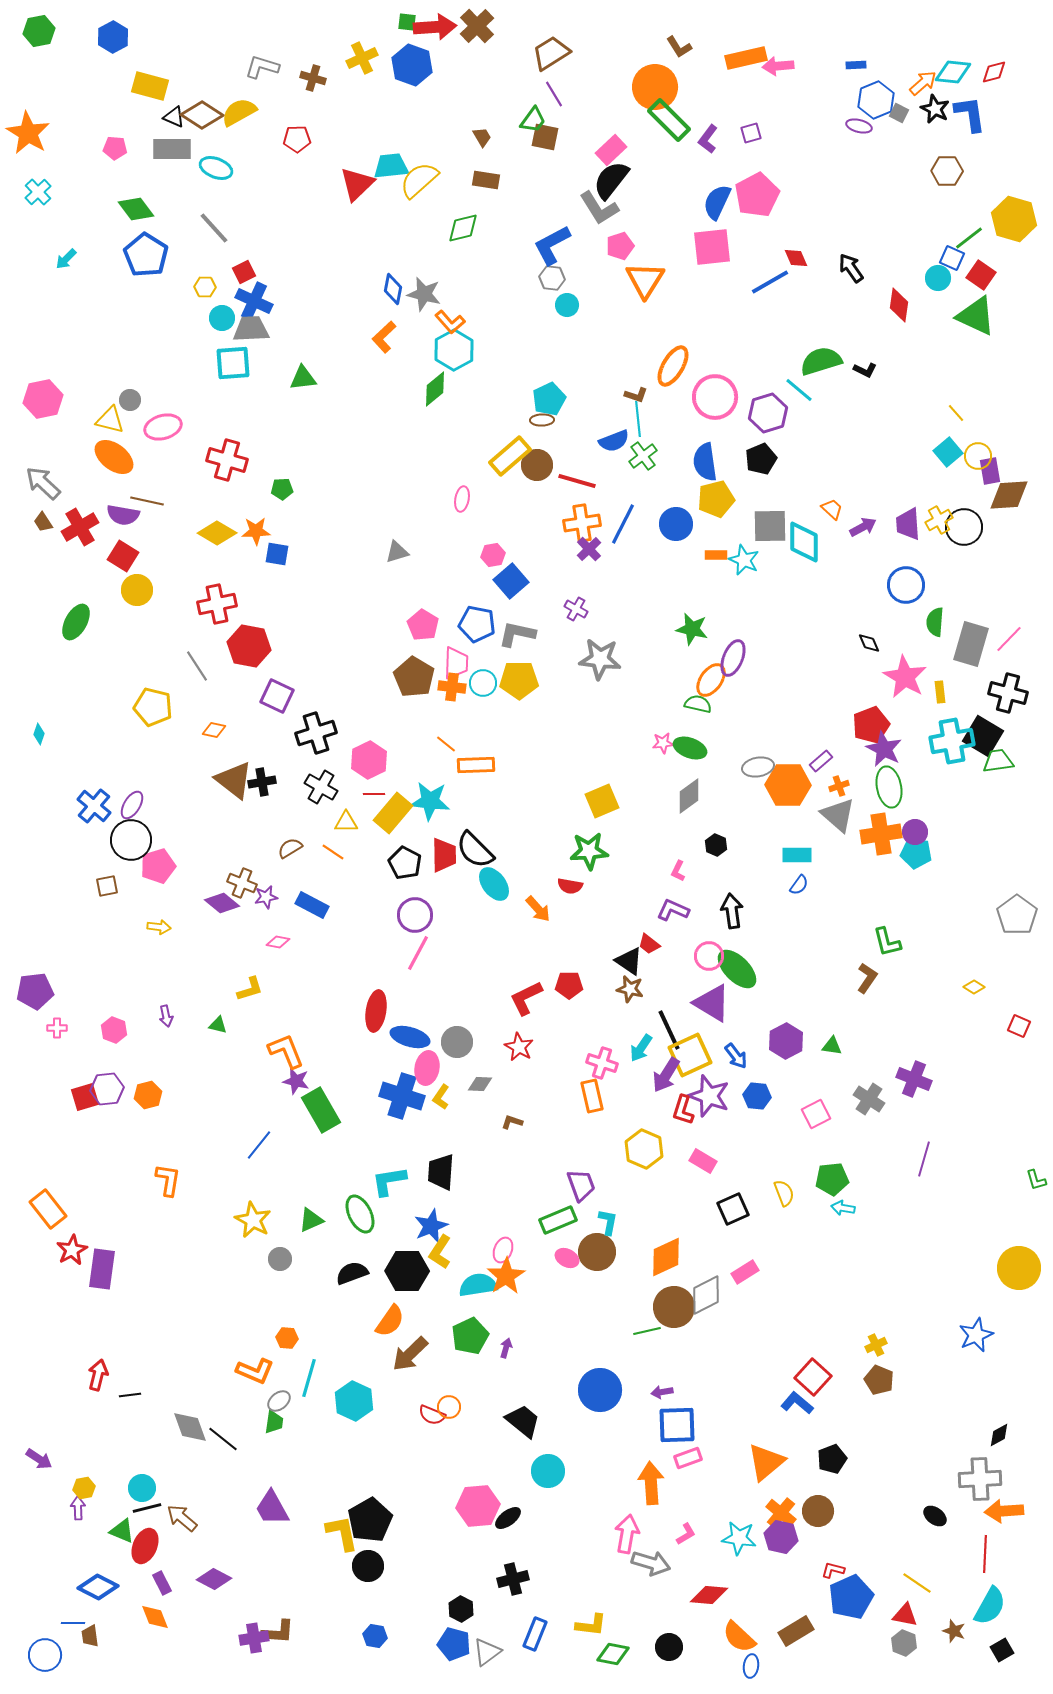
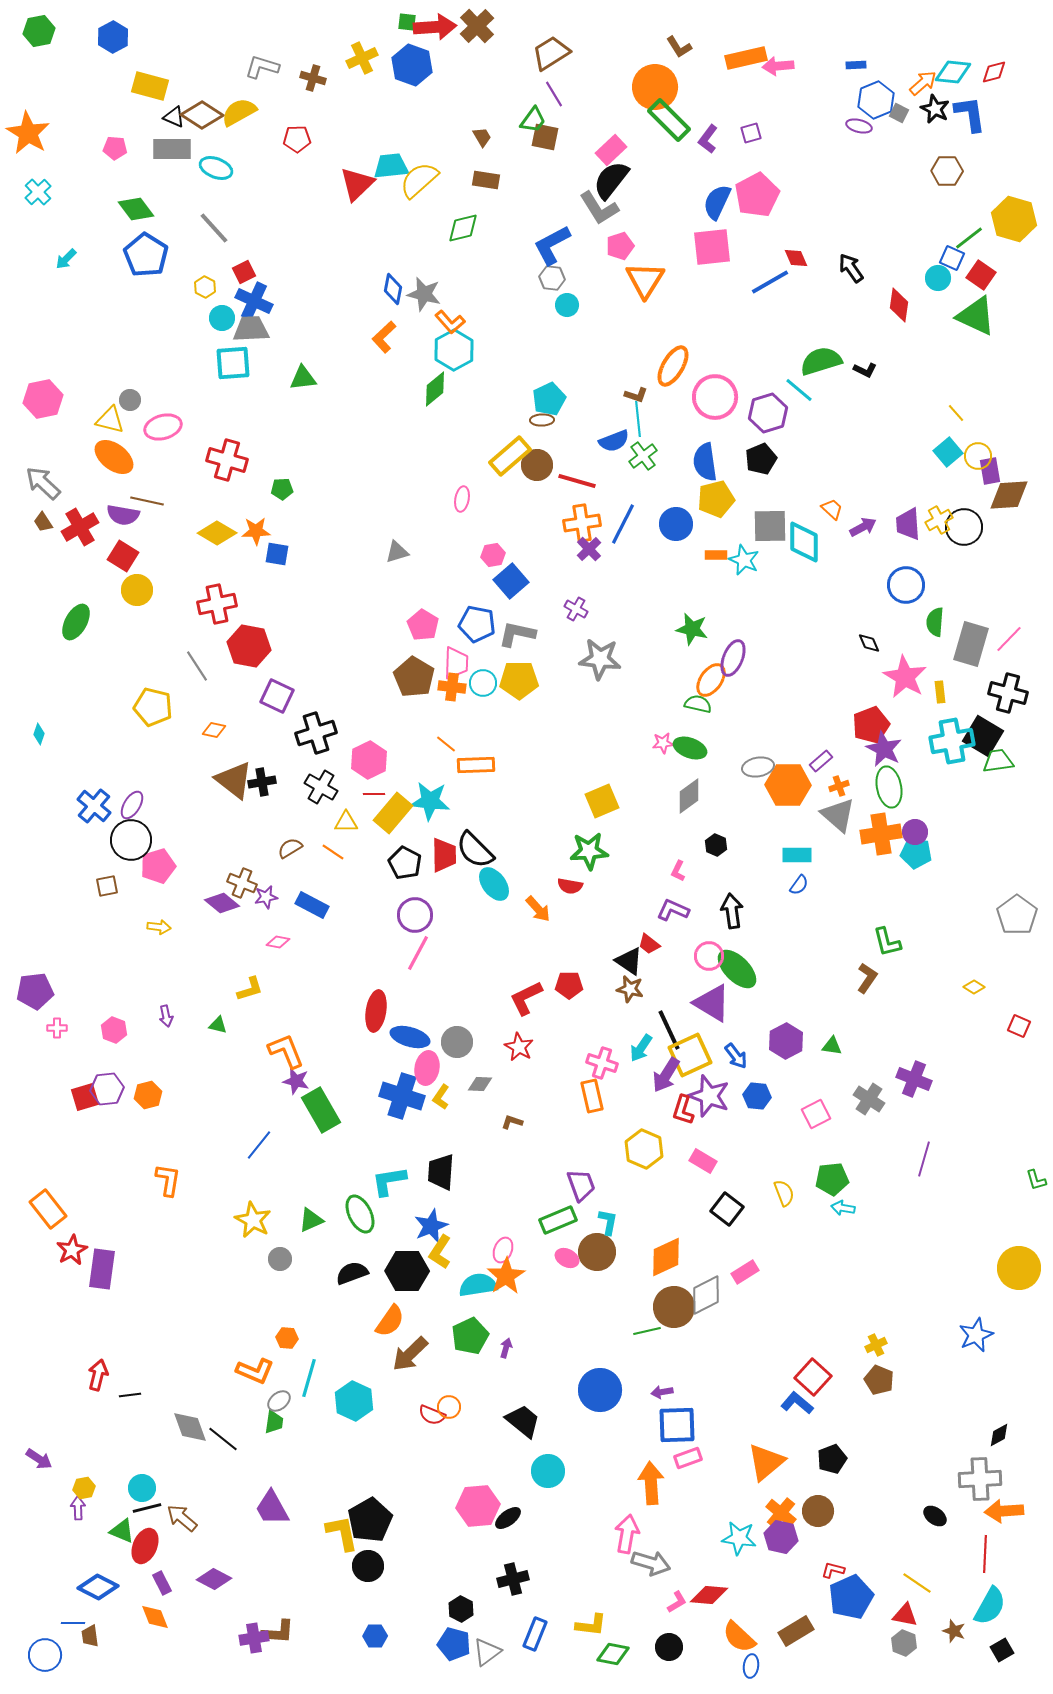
yellow hexagon at (205, 287): rotated 25 degrees clockwise
black square at (733, 1209): moved 6 px left; rotated 28 degrees counterclockwise
pink L-shape at (686, 1534): moved 9 px left, 68 px down
blue hexagon at (375, 1636): rotated 10 degrees counterclockwise
